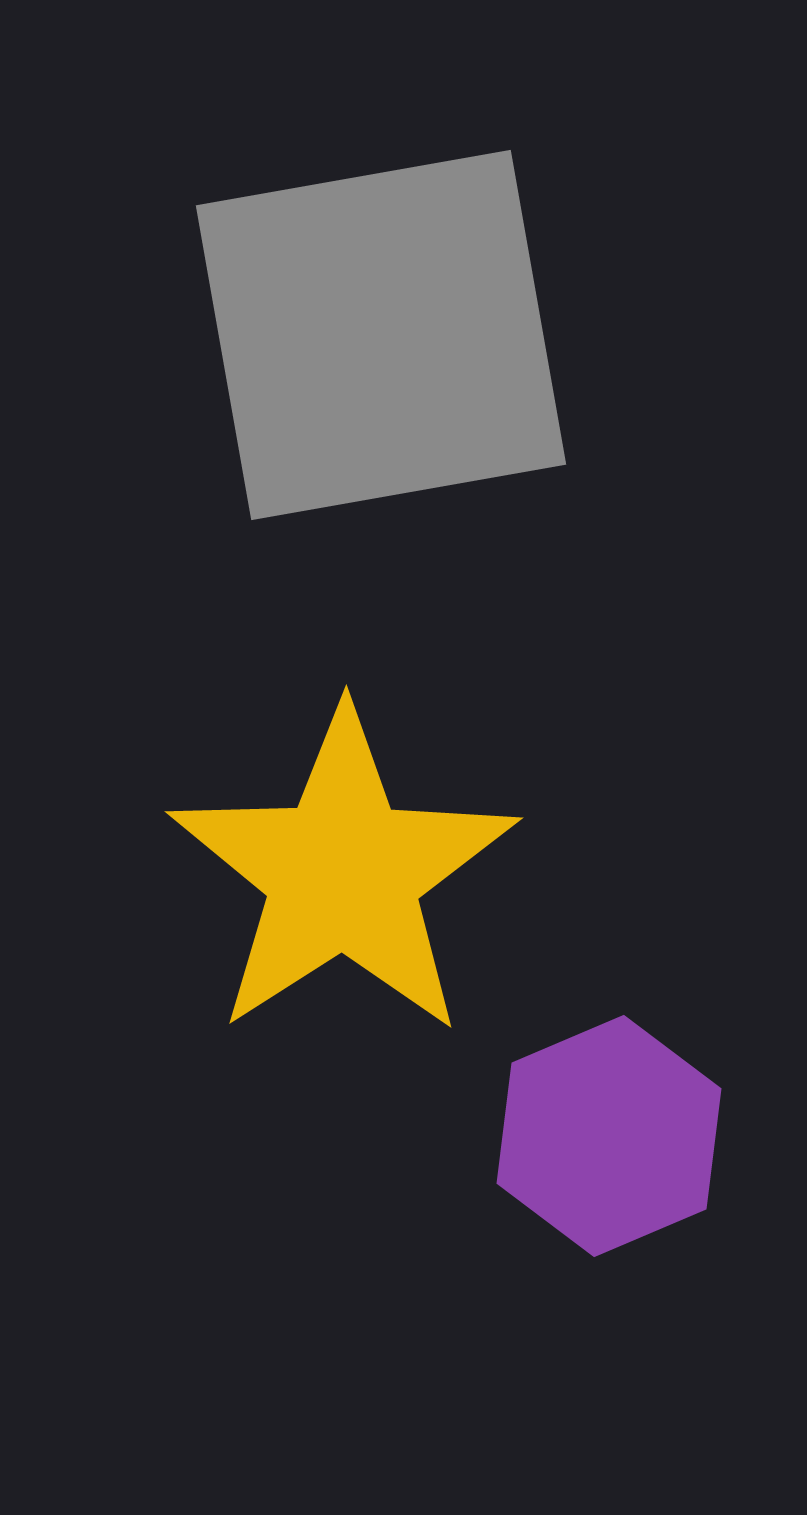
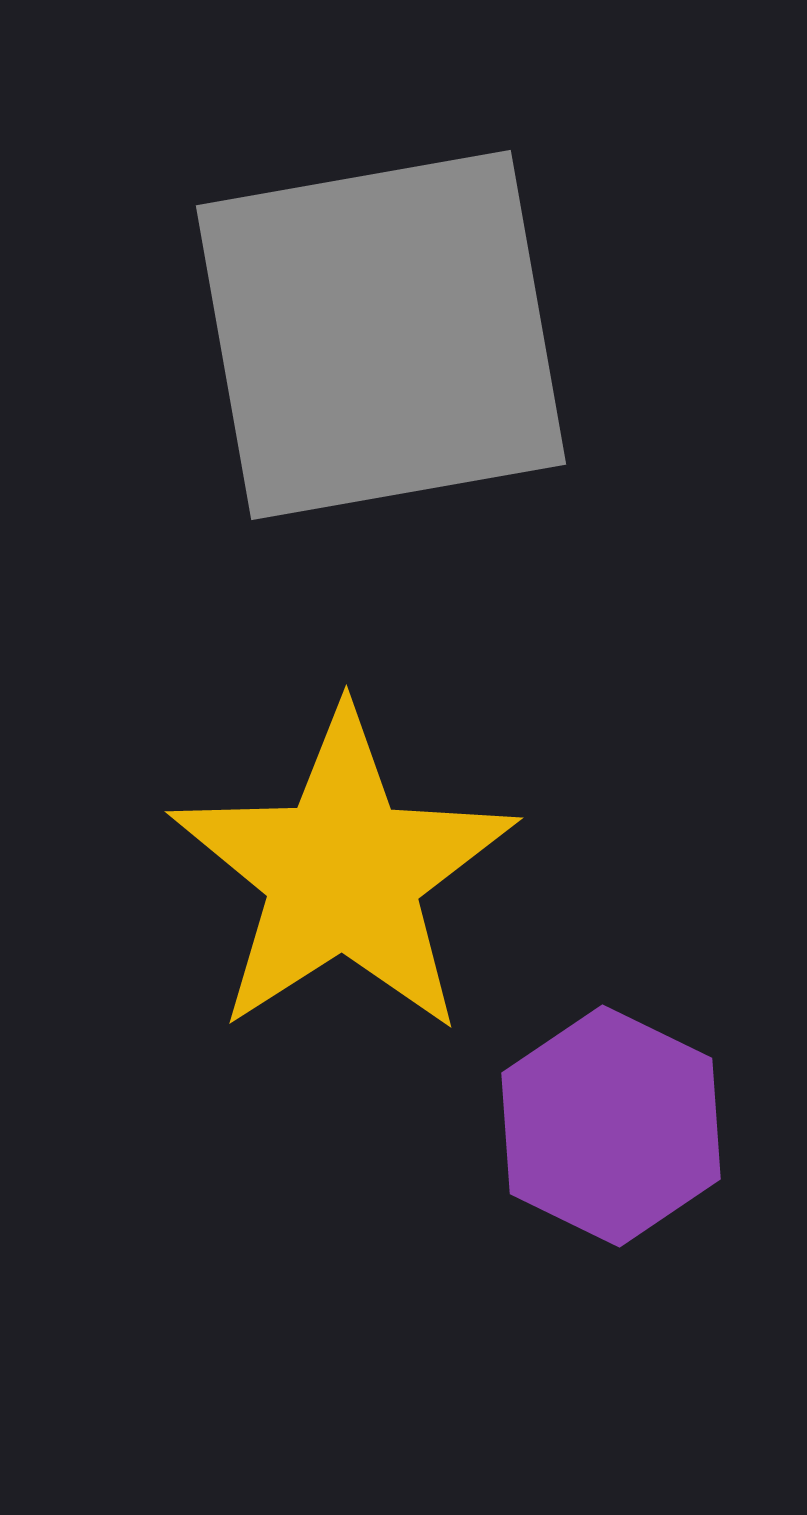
purple hexagon: moved 2 px right, 10 px up; rotated 11 degrees counterclockwise
